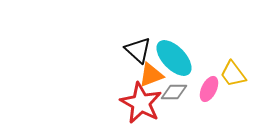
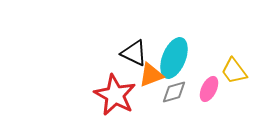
black triangle: moved 4 px left, 3 px down; rotated 16 degrees counterclockwise
cyan ellipse: rotated 66 degrees clockwise
yellow trapezoid: moved 1 px right, 3 px up
gray diamond: rotated 16 degrees counterclockwise
red star: moved 26 px left, 8 px up
